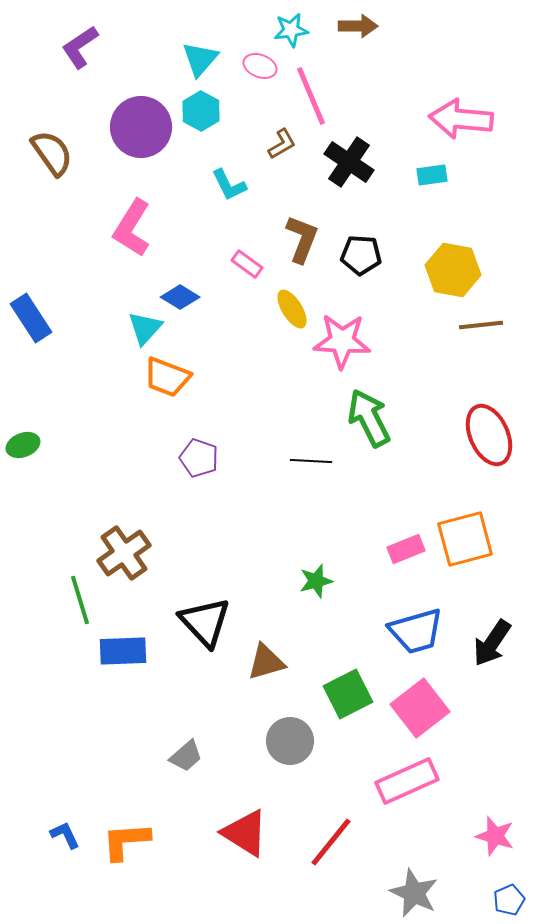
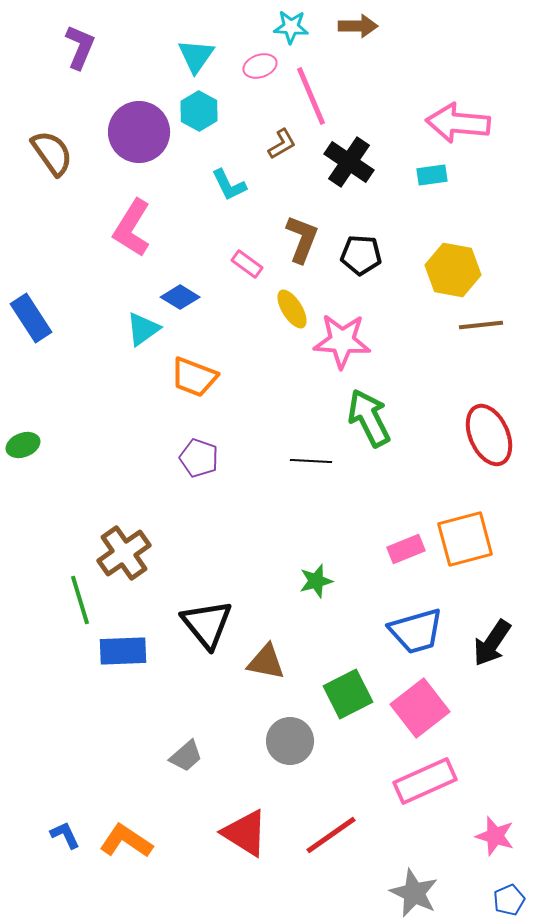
cyan star at (291, 30): moved 3 px up; rotated 12 degrees clockwise
purple L-shape at (80, 47): rotated 147 degrees clockwise
cyan triangle at (200, 59): moved 4 px left, 3 px up; rotated 6 degrees counterclockwise
pink ellipse at (260, 66): rotated 40 degrees counterclockwise
cyan hexagon at (201, 111): moved 2 px left
pink arrow at (461, 119): moved 3 px left, 4 px down
purple circle at (141, 127): moved 2 px left, 5 px down
cyan triangle at (145, 328): moved 2 px left, 1 px down; rotated 12 degrees clockwise
orange trapezoid at (167, 377): moved 27 px right
black triangle at (205, 622): moved 2 px right, 2 px down; rotated 4 degrees clockwise
brown triangle at (266, 662): rotated 27 degrees clockwise
pink rectangle at (407, 781): moved 18 px right
orange L-shape at (126, 841): rotated 38 degrees clockwise
red line at (331, 842): moved 7 px up; rotated 16 degrees clockwise
